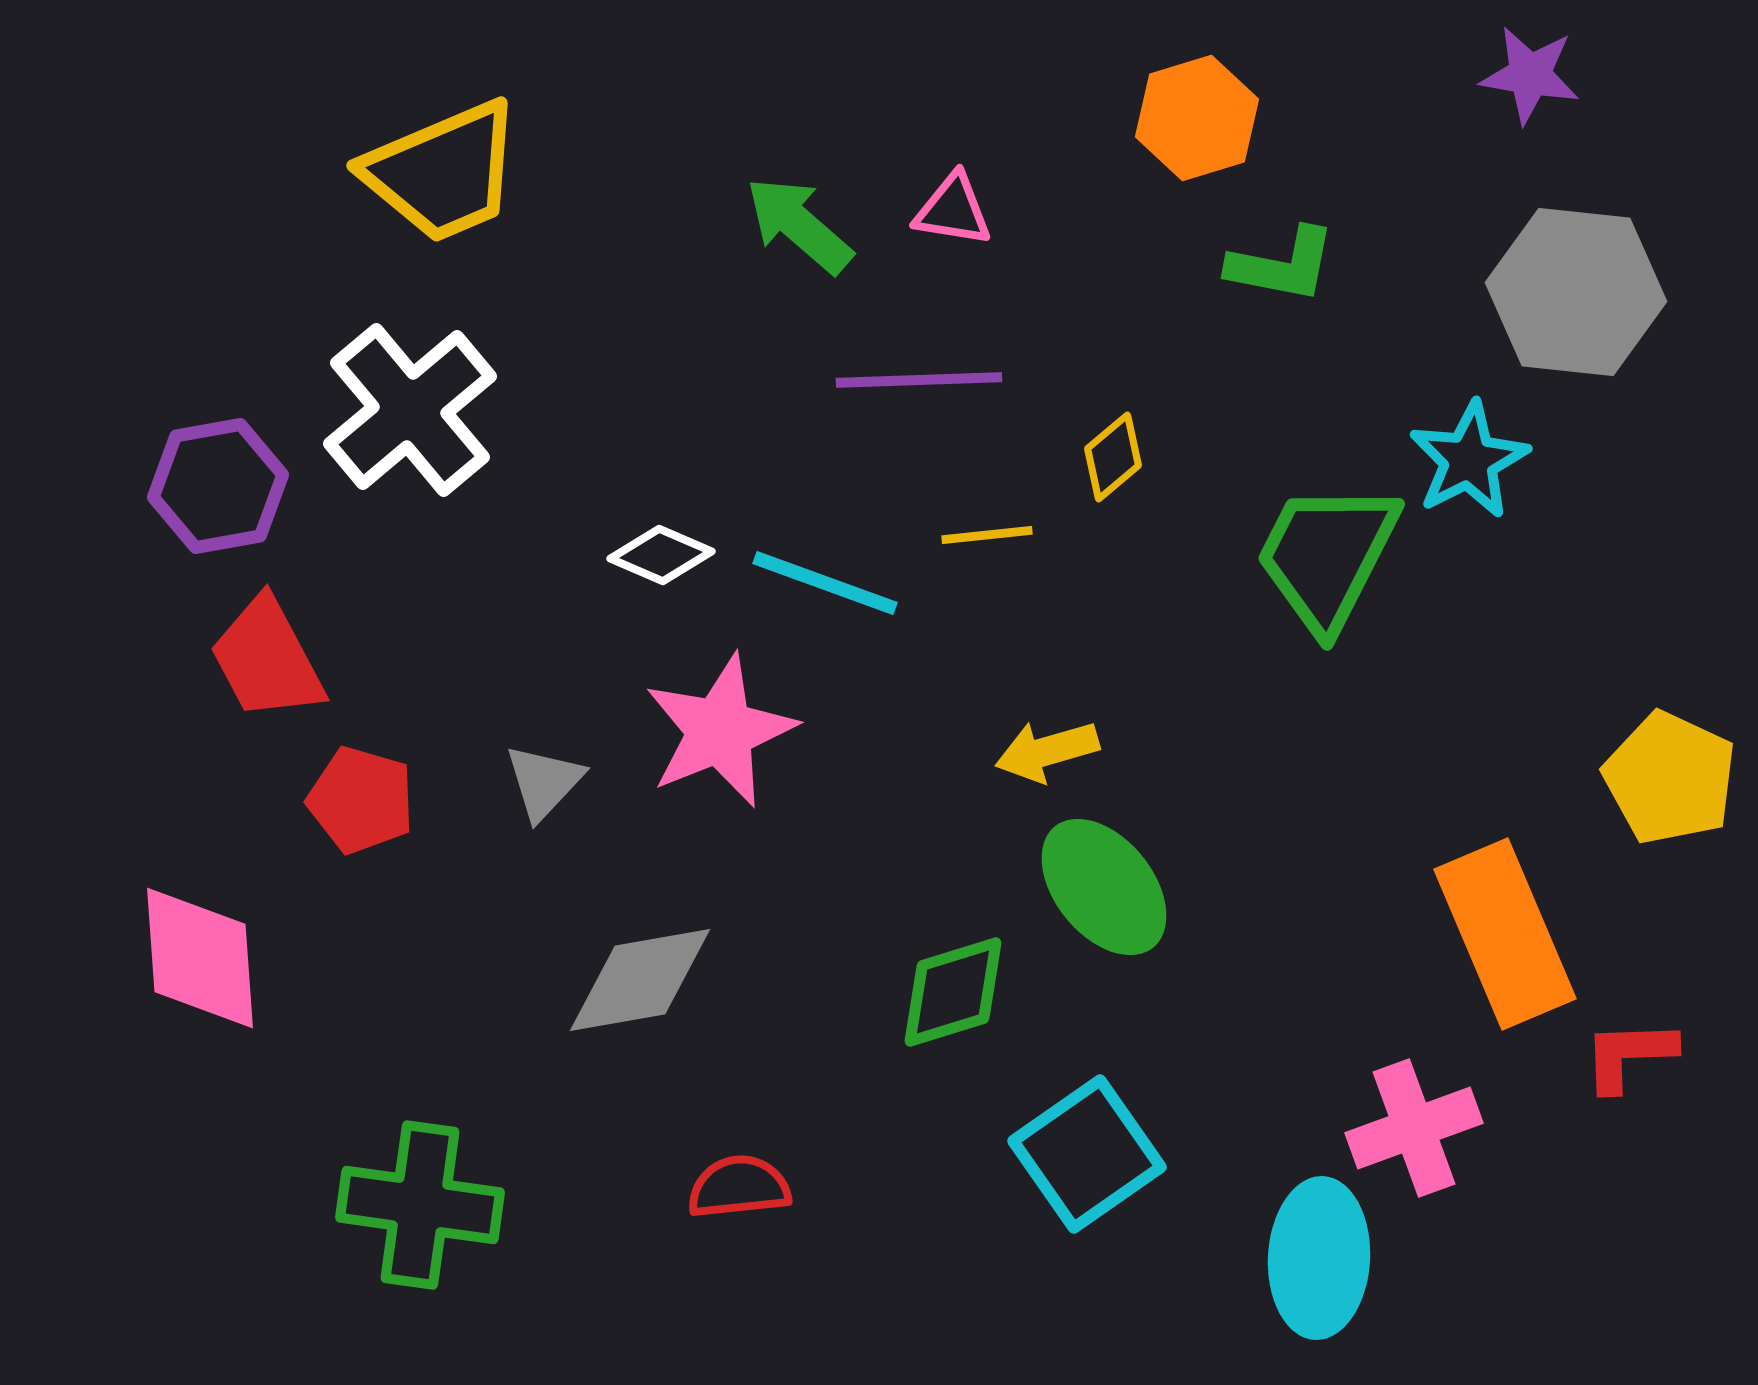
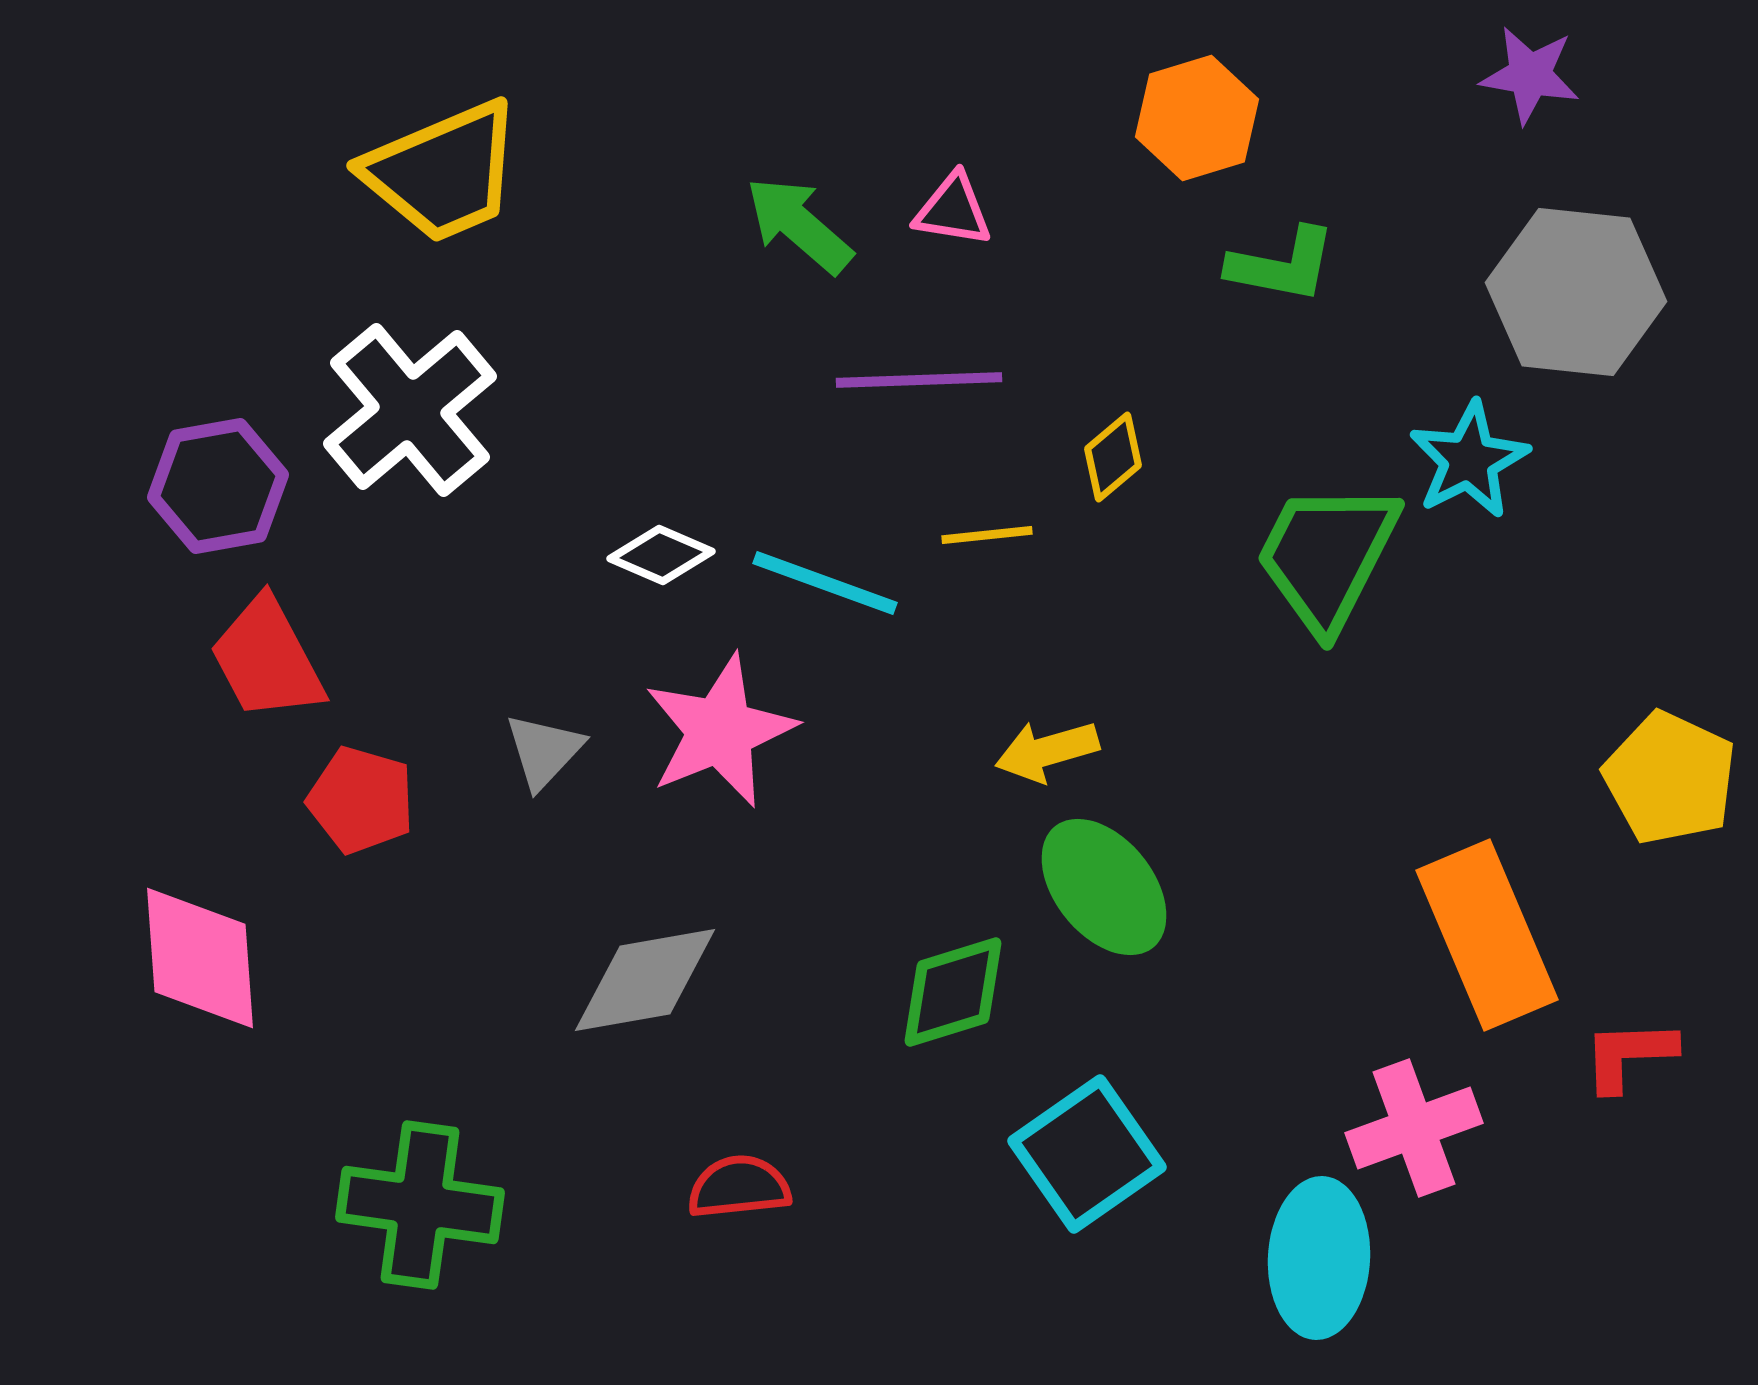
gray triangle: moved 31 px up
orange rectangle: moved 18 px left, 1 px down
gray diamond: moved 5 px right
